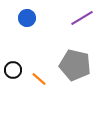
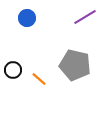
purple line: moved 3 px right, 1 px up
